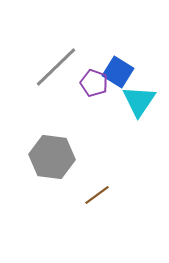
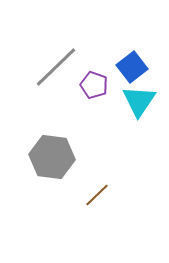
blue square: moved 14 px right, 5 px up; rotated 20 degrees clockwise
purple pentagon: moved 2 px down
brown line: rotated 8 degrees counterclockwise
